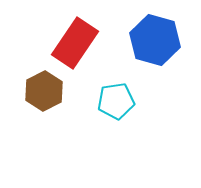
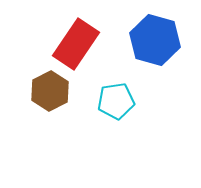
red rectangle: moved 1 px right, 1 px down
brown hexagon: moved 6 px right
